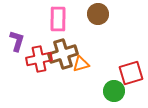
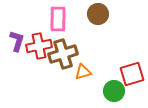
red cross: moved 13 px up
orange triangle: moved 2 px right, 8 px down
red square: moved 1 px right, 1 px down
